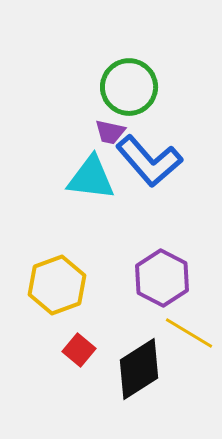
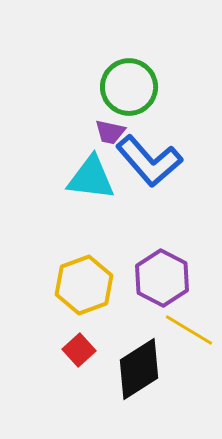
yellow hexagon: moved 27 px right
yellow line: moved 3 px up
red square: rotated 8 degrees clockwise
